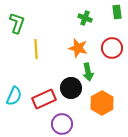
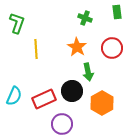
orange star: moved 1 px left, 1 px up; rotated 18 degrees clockwise
black circle: moved 1 px right, 3 px down
